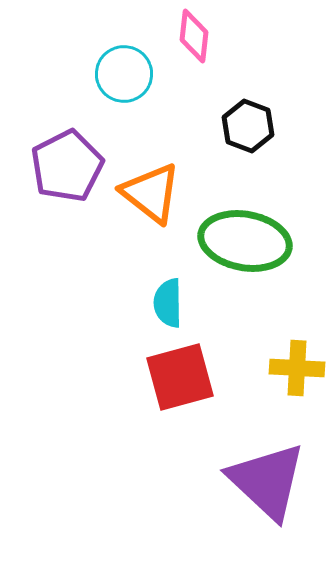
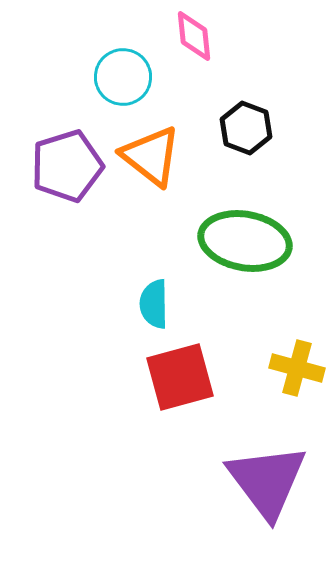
pink diamond: rotated 12 degrees counterclockwise
cyan circle: moved 1 px left, 3 px down
black hexagon: moved 2 px left, 2 px down
purple pentagon: rotated 10 degrees clockwise
orange triangle: moved 37 px up
cyan semicircle: moved 14 px left, 1 px down
yellow cross: rotated 12 degrees clockwise
purple triangle: rotated 10 degrees clockwise
